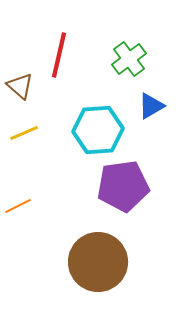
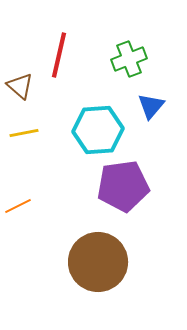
green cross: rotated 16 degrees clockwise
blue triangle: rotated 20 degrees counterclockwise
yellow line: rotated 12 degrees clockwise
